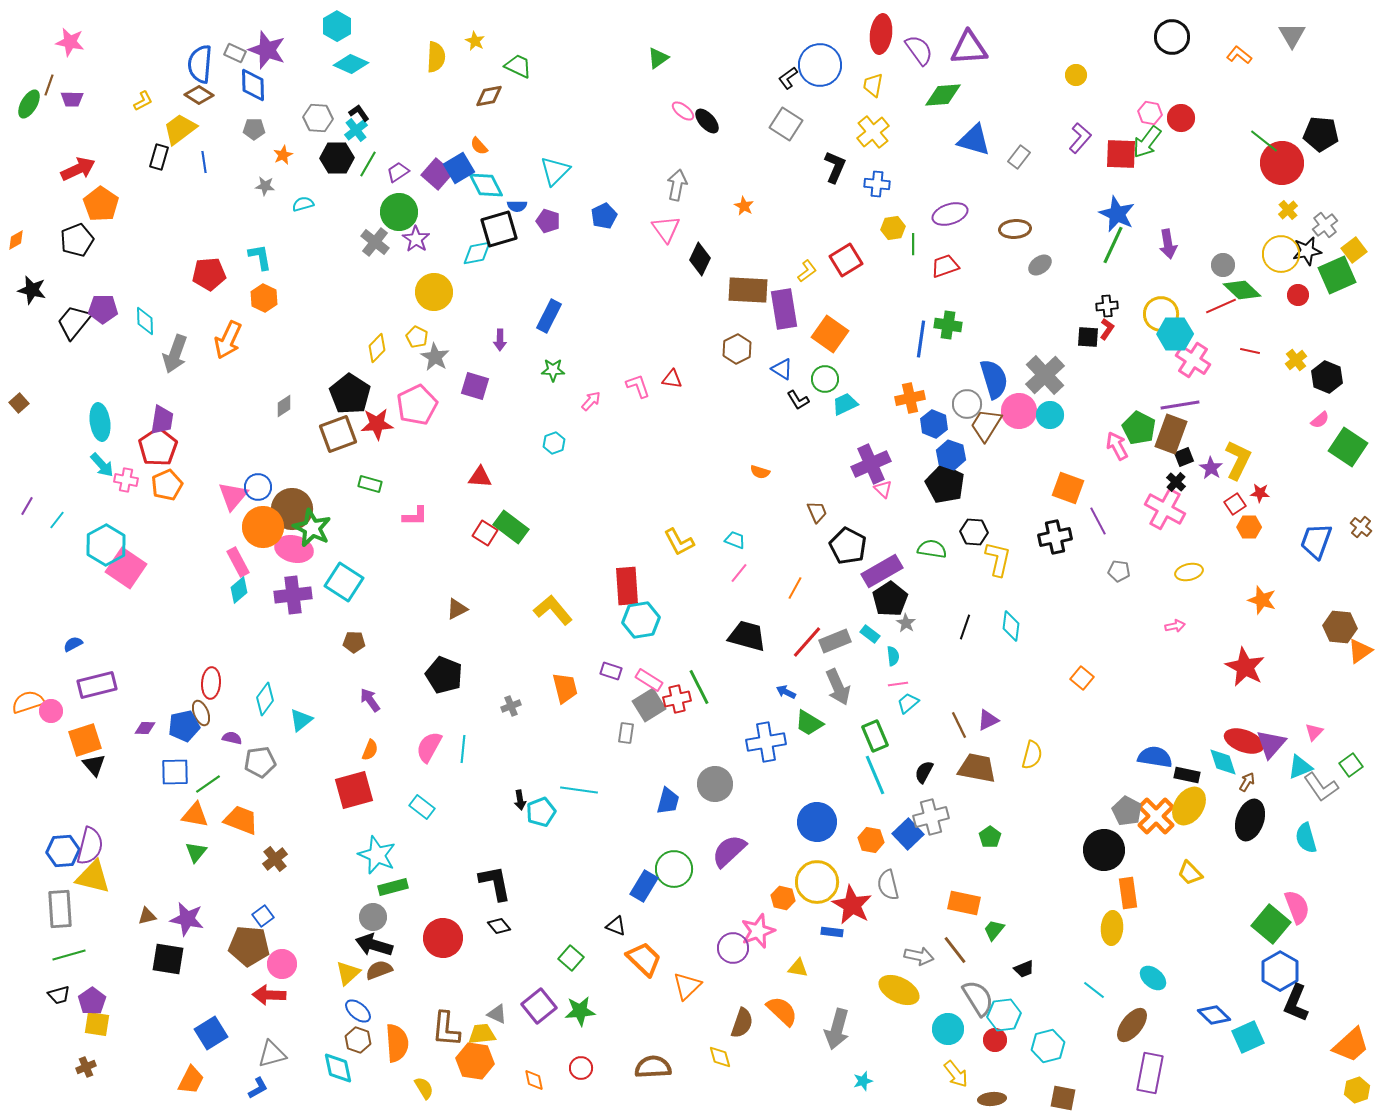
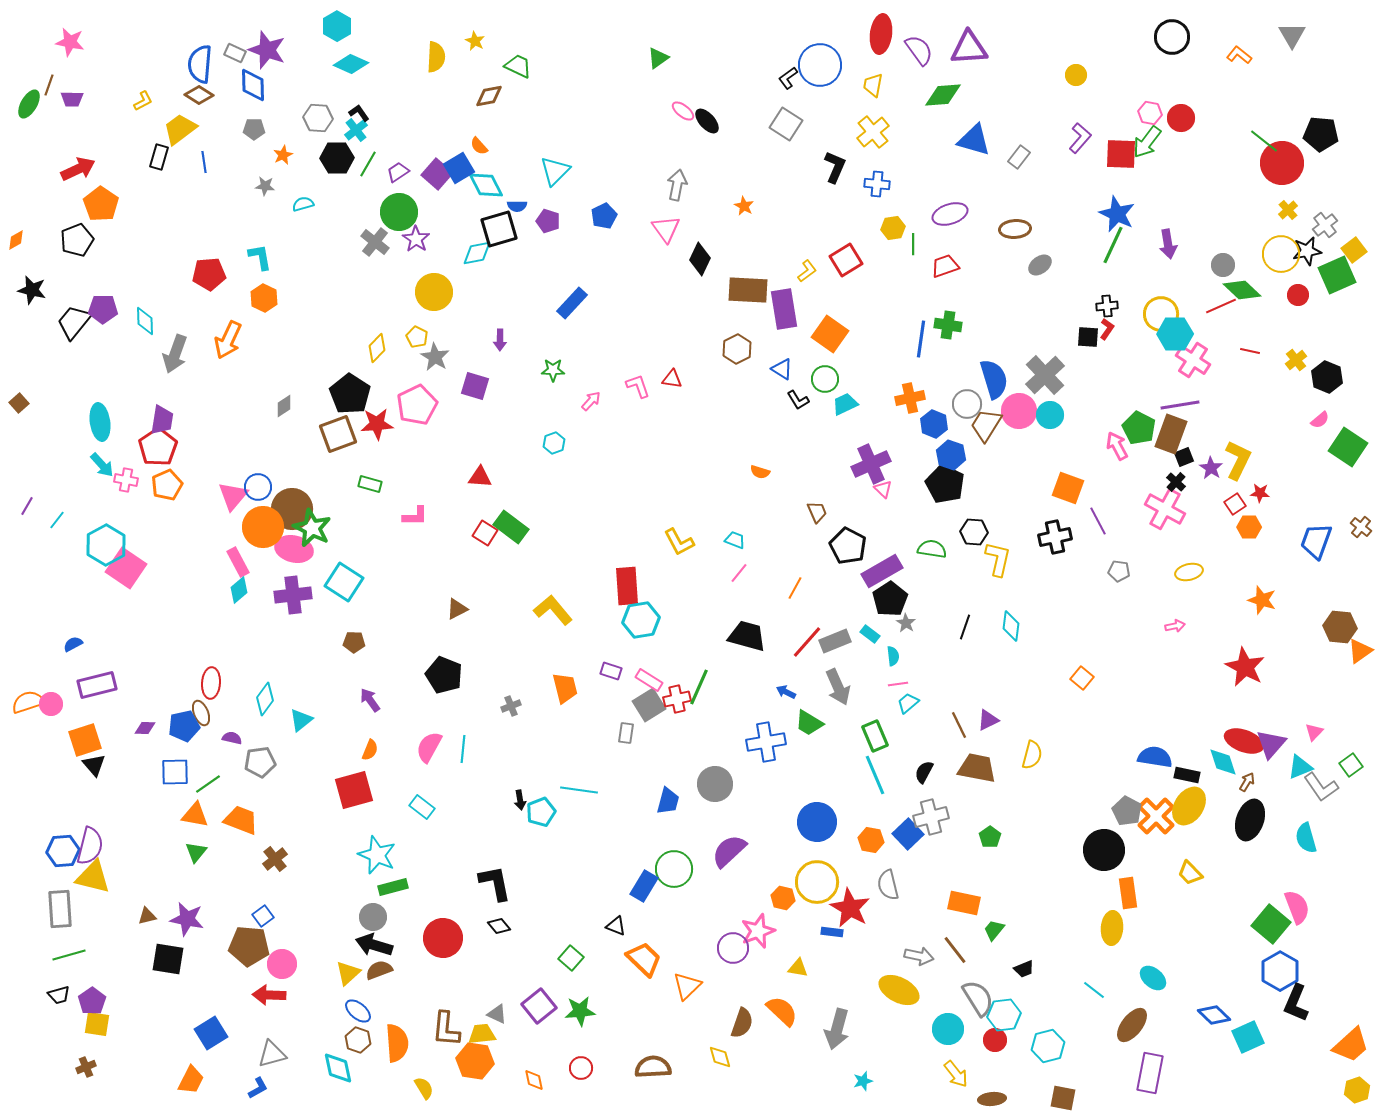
blue rectangle at (549, 316): moved 23 px right, 13 px up; rotated 16 degrees clockwise
green line at (699, 687): rotated 51 degrees clockwise
pink circle at (51, 711): moved 7 px up
red star at (852, 905): moved 2 px left, 3 px down
